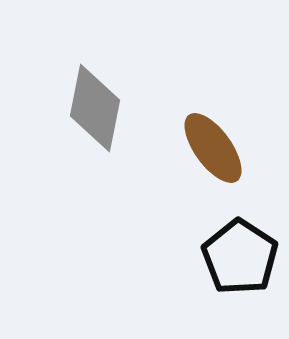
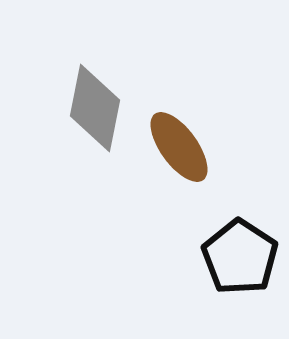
brown ellipse: moved 34 px left, 1 px up
